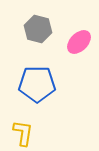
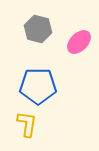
blue pentagon: moved 1 px right, 2 px down
yellow L-shape: moved 4 px right, 9 px up
